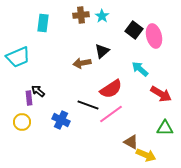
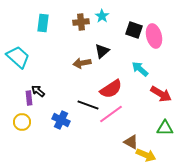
brown cross: moved 7 px down
black square: rotated 18 degrees counterclockwise
cyan trapezoid: rotated 115 degrees counterclockwise
